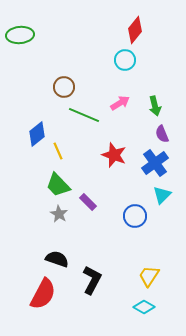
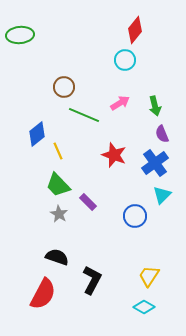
black semicircle: moved 2 px up
